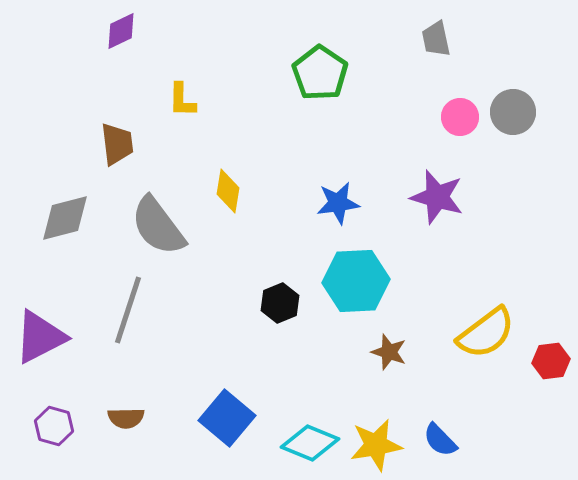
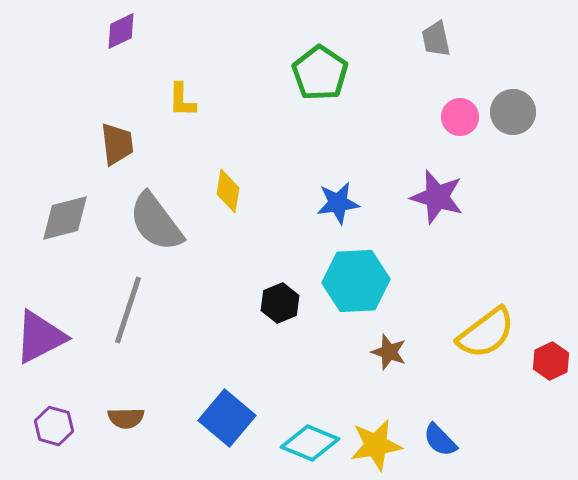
gray semicircle: moved 2 px left, 4 px up
red hexagon: rotated 18 degrees counterclockwise
